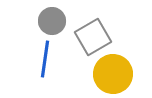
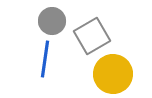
gray square: moved 1 px left, 1 px up
